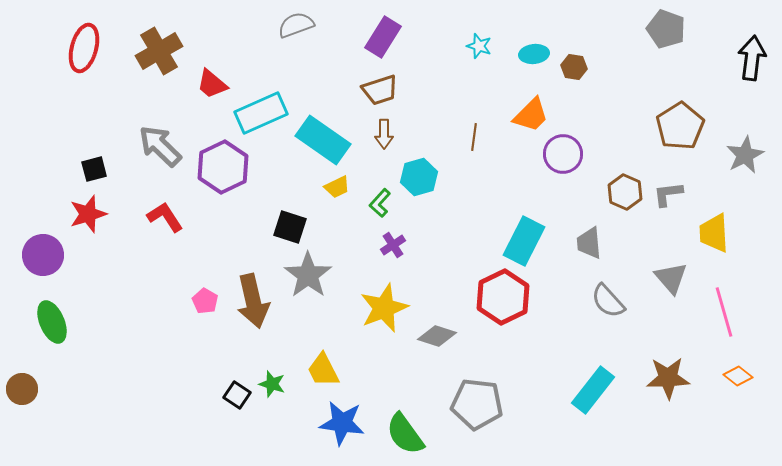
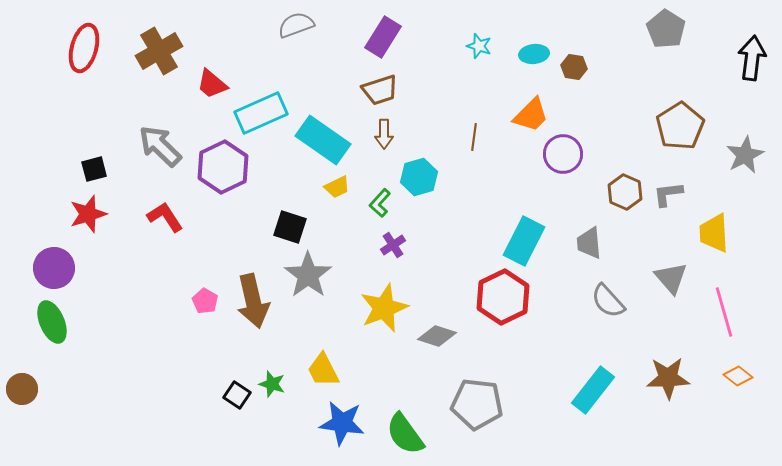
gray pentagon at (666, 29): rotated 12 degrees clockwise
purple circle at (43, 255): moved 11 px right, 13 px down
